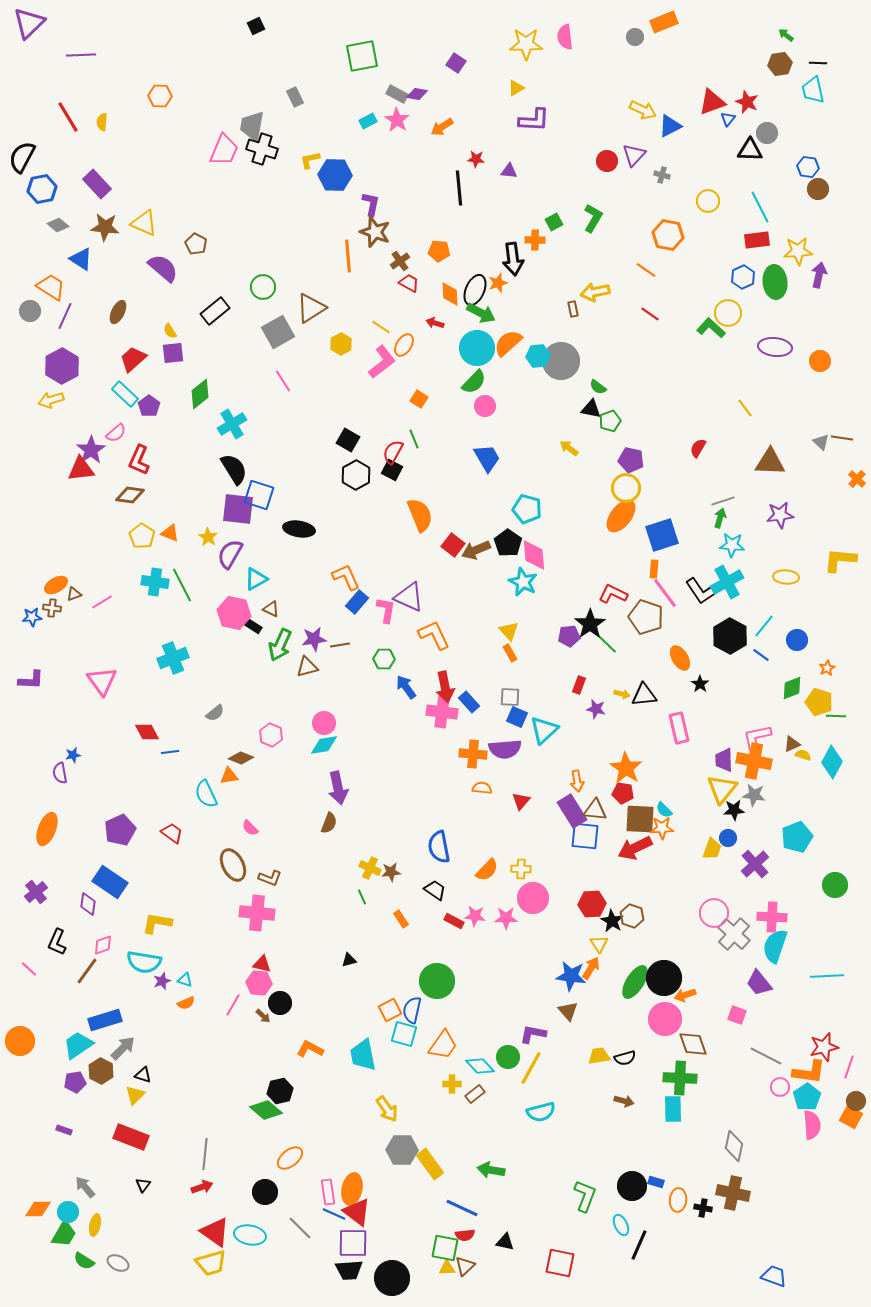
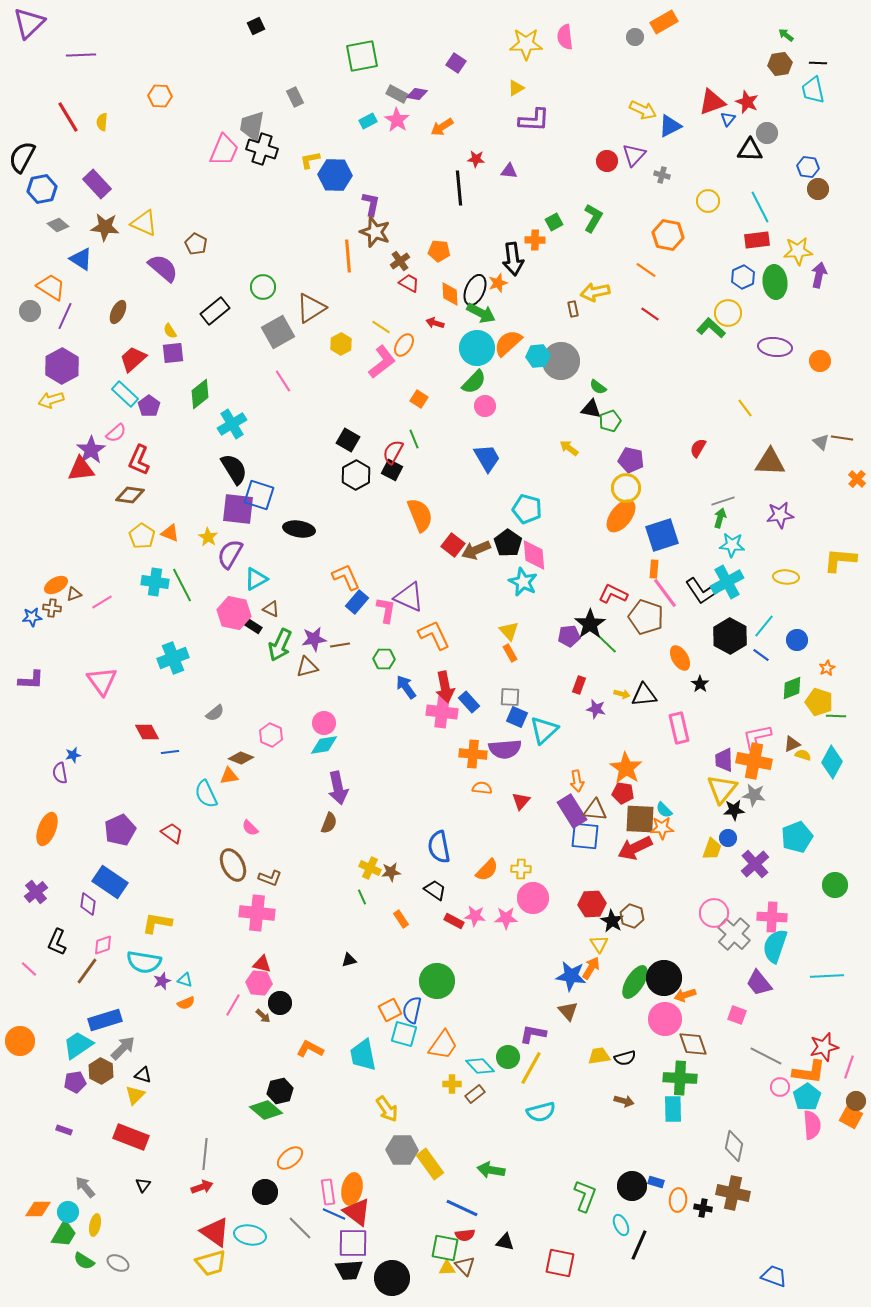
orange rectangle at (664, 22): rotated 8 degrees counterclockwise
brown triangle at (465, 1266): rotated 30 degrees counterclockwise
